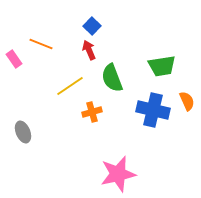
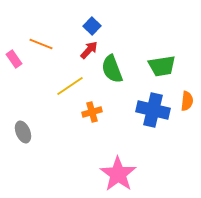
red arrow: rotated 66 degrees clockwise
green semicircle: moved 9 px up
orange semicircle: rotated 30 degrees clockwise
pink star: rotated 24 degrees counterclockwise
